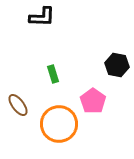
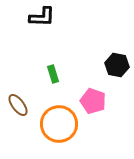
pink pentagon: rotated 15 degrees counterclockwise
